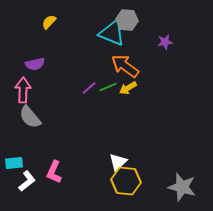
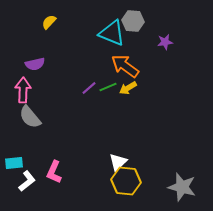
gray hexagon: moved 6 px right, 1 px down
